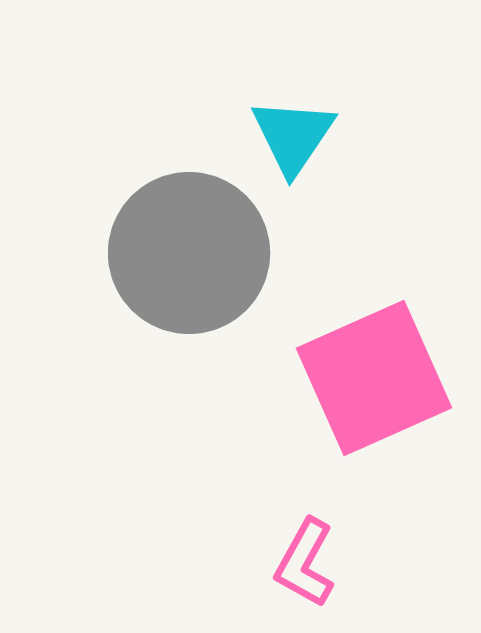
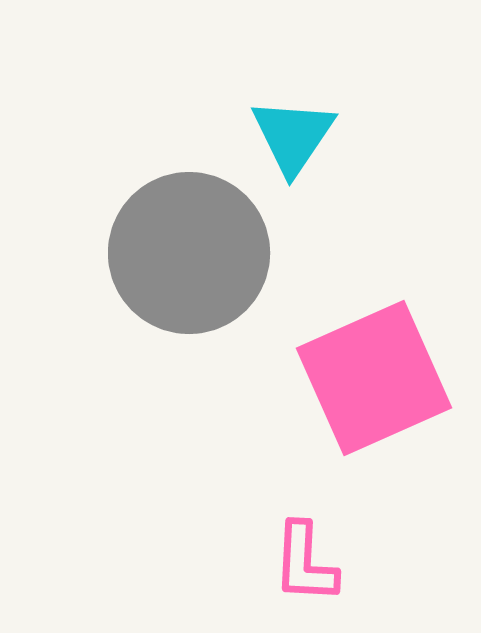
pink L-shape: rotated 26 degrees counterclockwise
